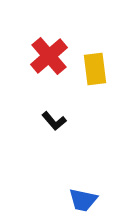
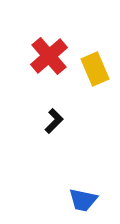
yellow rectangle: rotated 16 degrees counterclockwise
black L-shape: rotated 95 degrees counterclockwise
